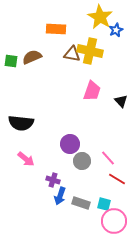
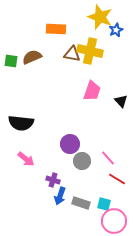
yellow star: rotated 10 degrees counterclockwise
